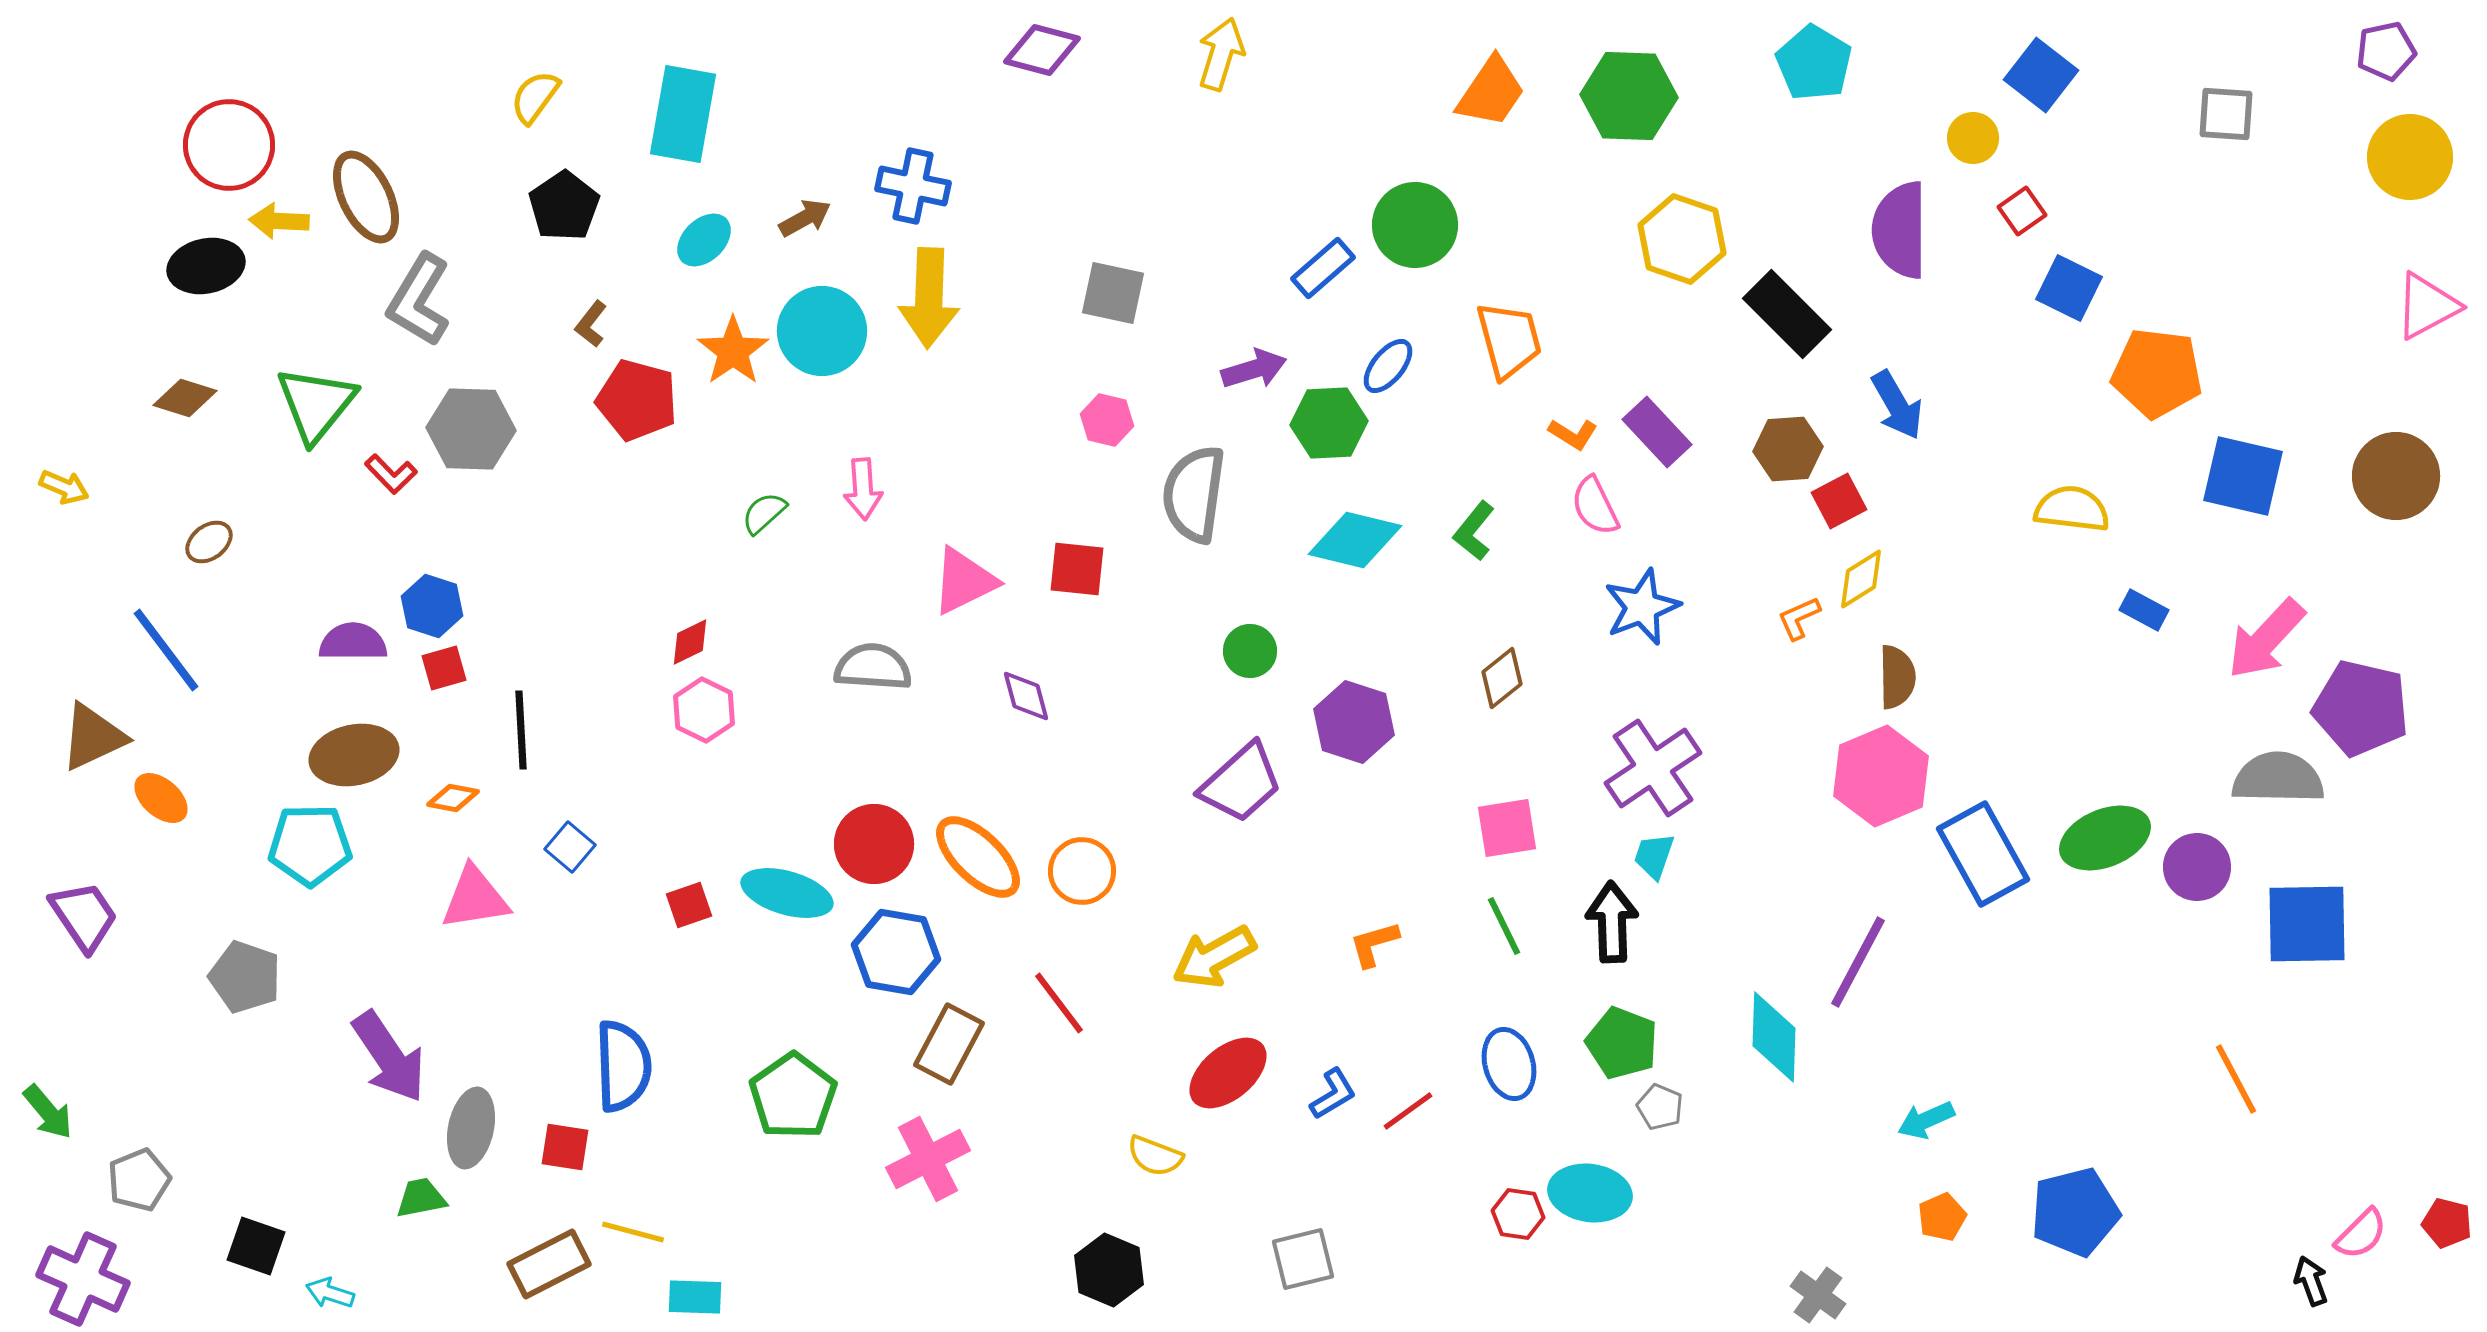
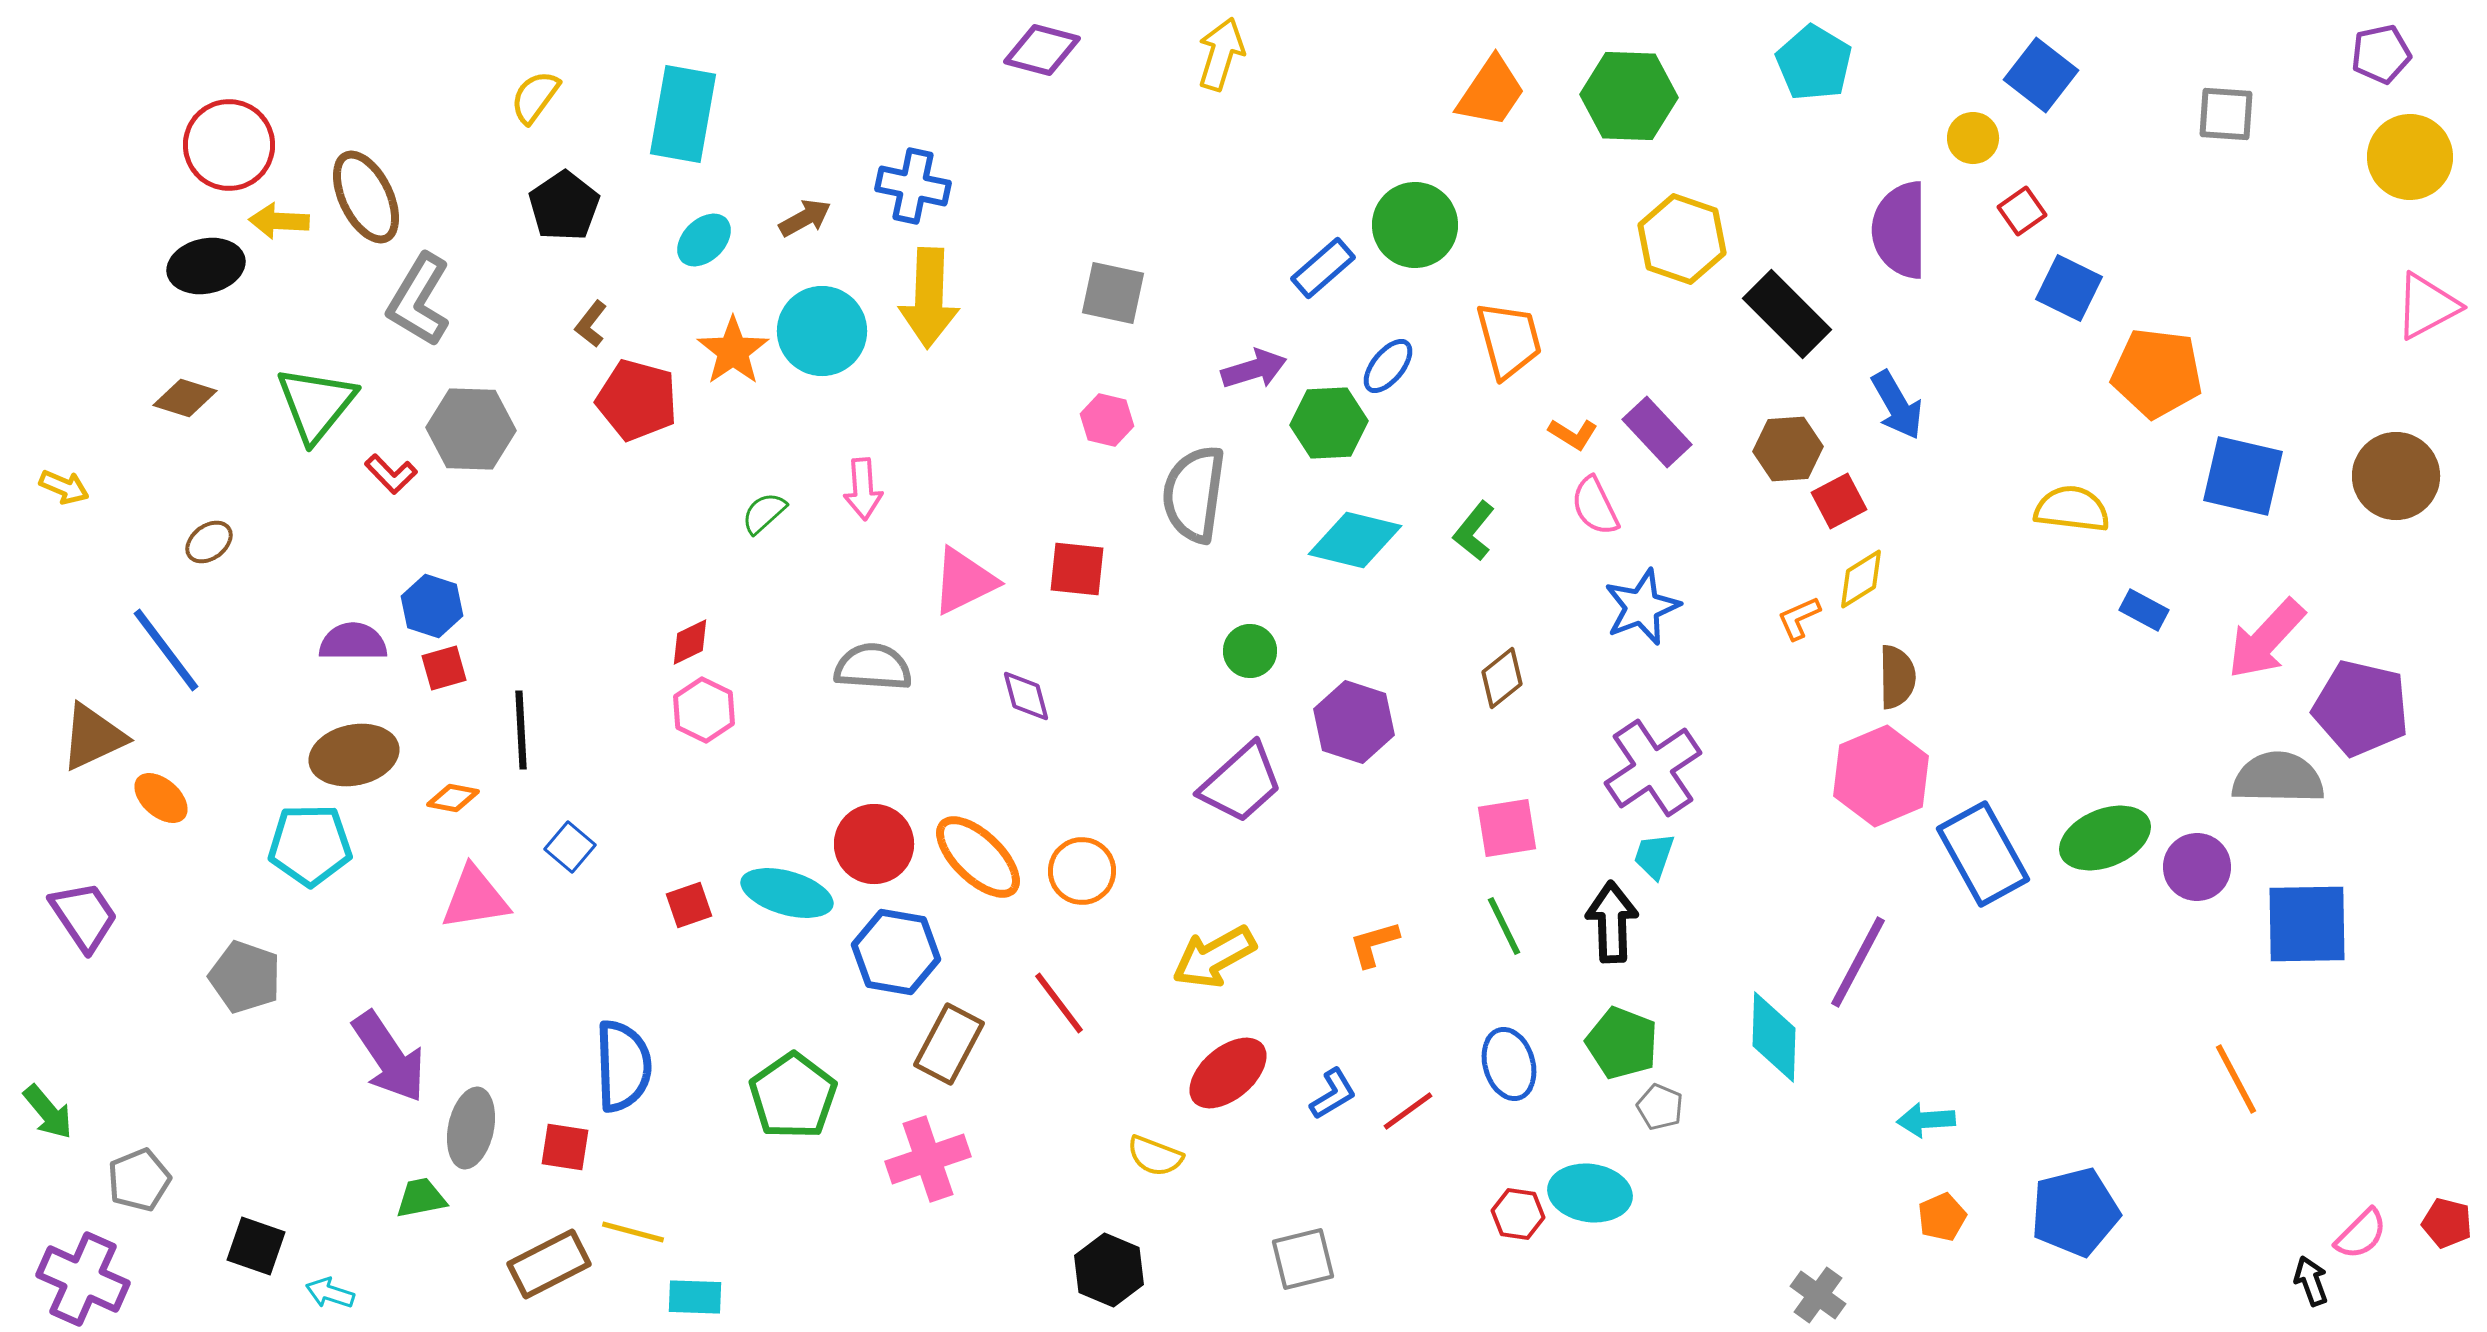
purple pentagon at (2386, 51): moved 5 px left, 3 px down
cyan arrow at (1926, 1120): rotated 20 degrees clockwise
pink cross at (928, 1159): rotated 8 degrees clockwise
